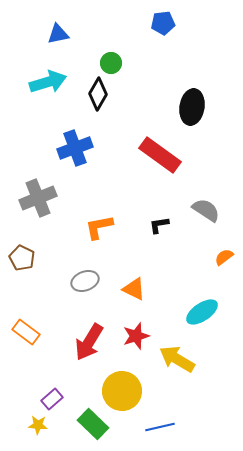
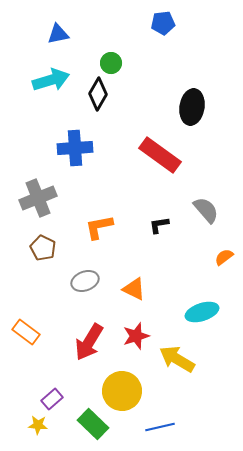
cyan arrow: moved 3 px right, 2 px up
blue cross: rotated 16 degrees clockwise
gray semicircle: rotated 16 degrees clockwise
brown pentagon: moved 21 px right, 10 px up
cyan ellipse: rotated 16 degrees clockwise
